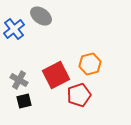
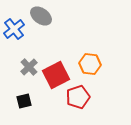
orange hexagon: rotated 20 degrees clockwise
gray cross: moved 10 px right, 13 px up; rotated 18 degrees clockwise
red pentagon: moved 1 px left, 2 px down
